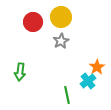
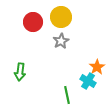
cyan cross: rotated 21 degrees counterclockwise
